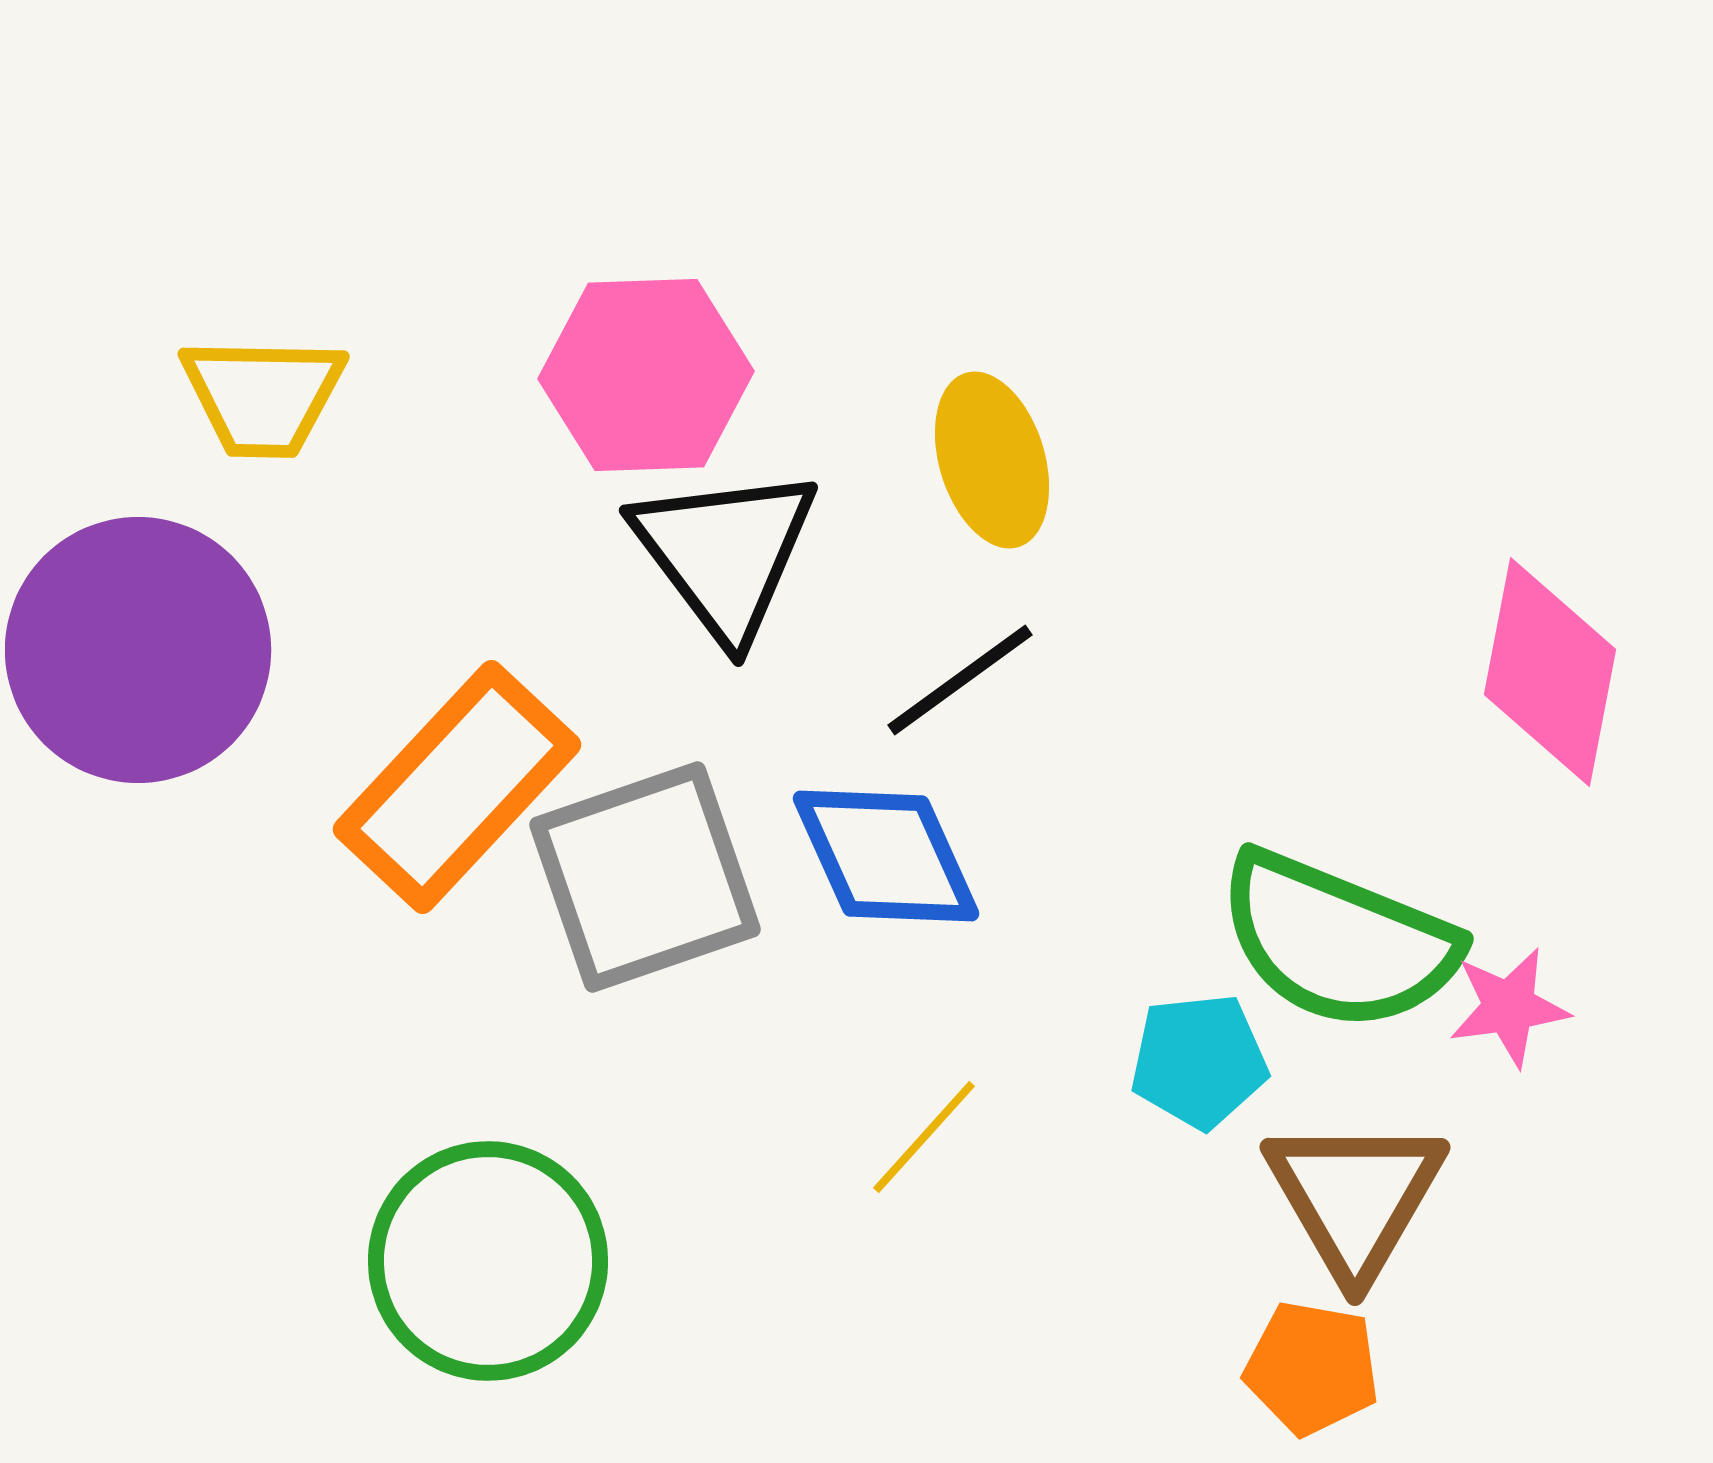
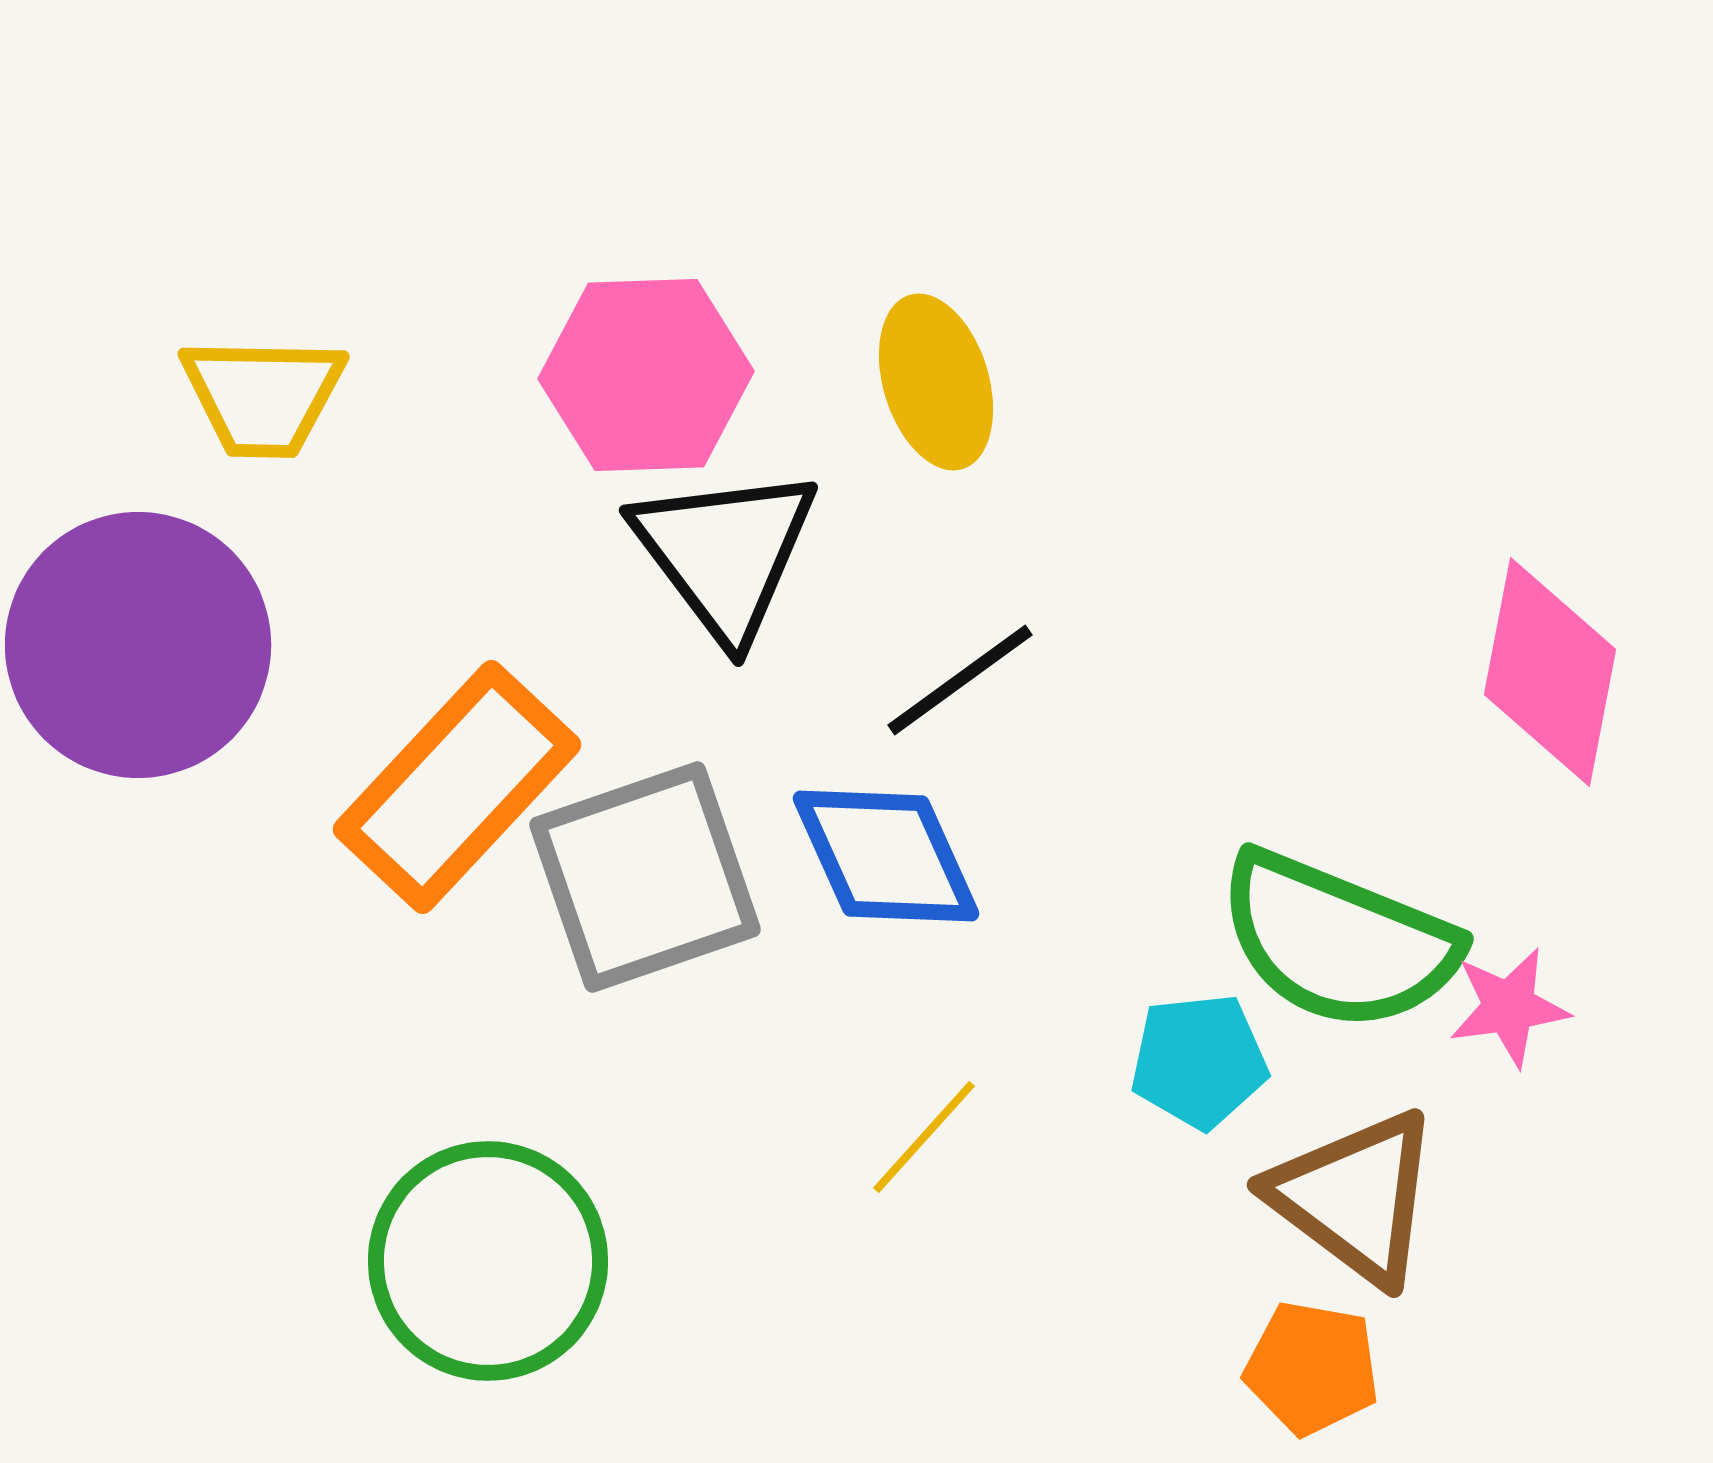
yellow ellipse: moved 56 px left, 78 px up
purple circle: moved 5 px up
brown triangle: rotated 23 degrees counterclockwise
